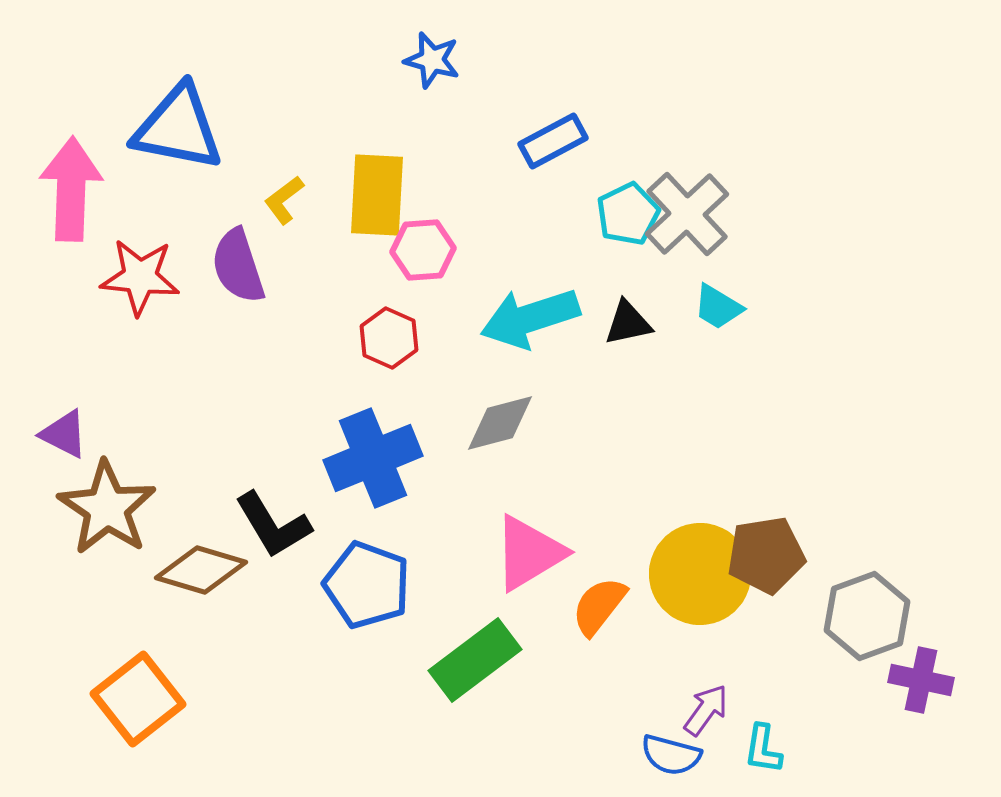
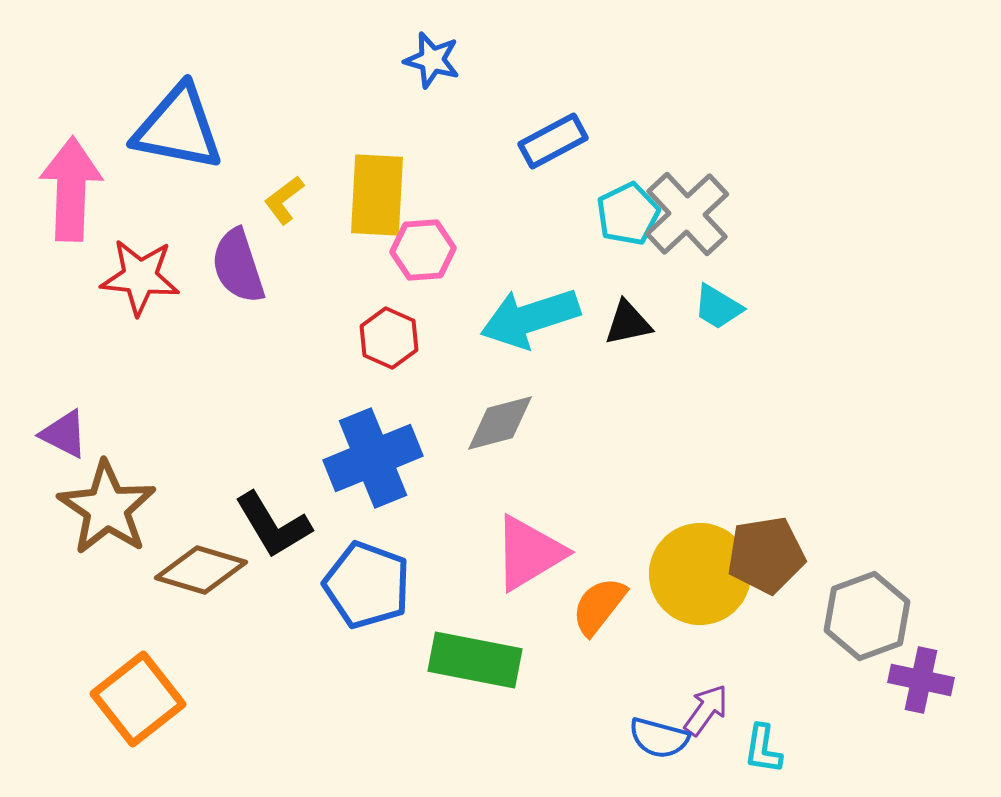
green rectangle: rotated 48 degrees clockwise
blue semicircle: moved 12 px left, 17 px up
